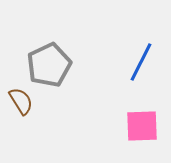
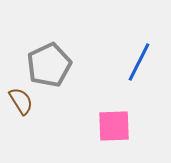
blue line: moved 2 px left
pink square: moved 28 px left
